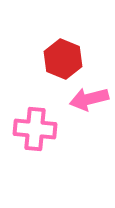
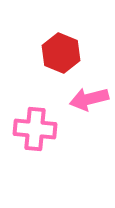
red hexagon: moved 2 px left, 6 px up
